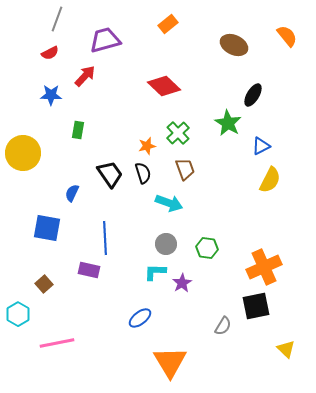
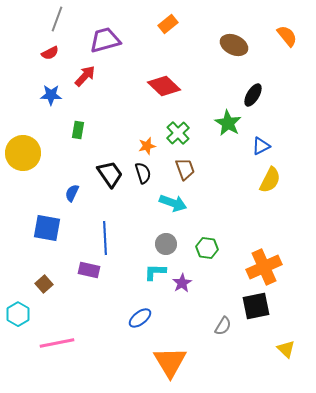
cyan arrow: moved 4 px right
